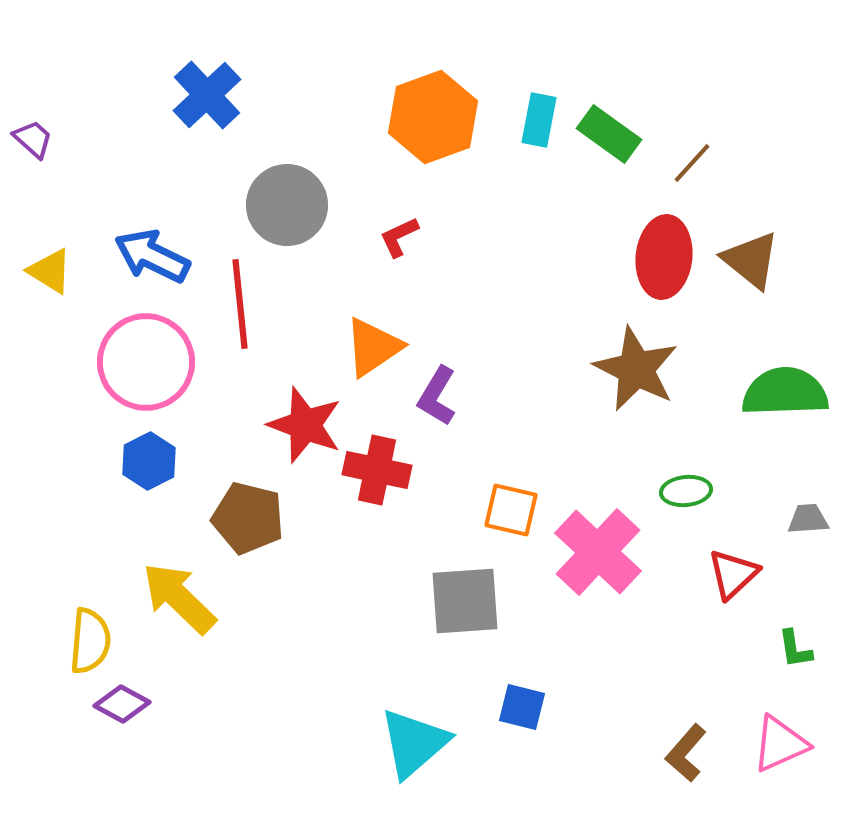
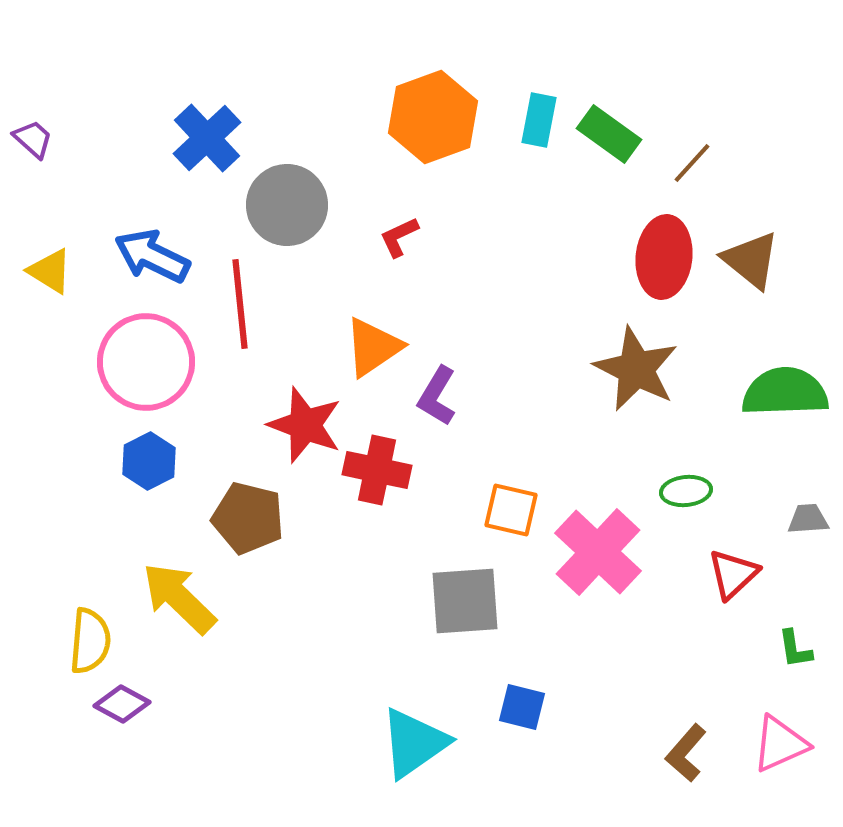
blue cross: moved 43 px down
cyan triangle: rotated 6 degrees clockwise
